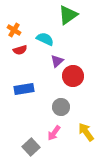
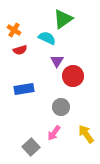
green triangle: moved 5 px left, 4 px down
cyan semicircle: moved 2 px right, 1 px up
purple triangle: rotated 16 degrees counterclockwise
yellow arrow: moved 2 px down
